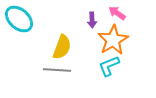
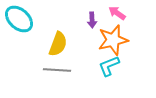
orange star: rotated 16 degrees clockwise
yellow semicircle: moved 4 px left, 3 px up
